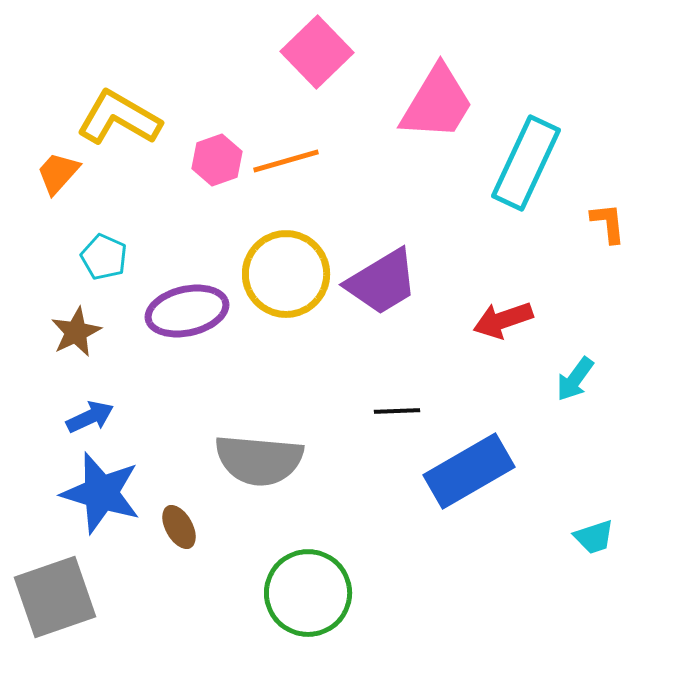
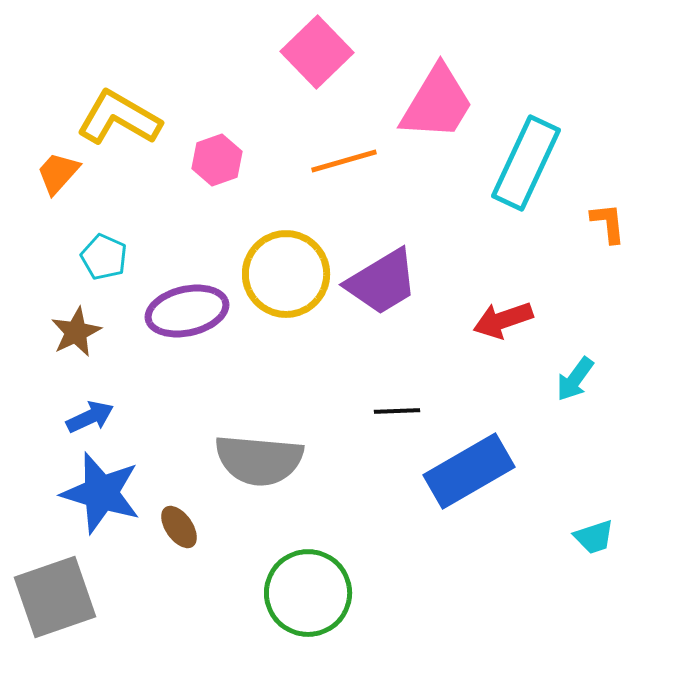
orange line: moved 58 px right
brown ellipse: rotated 6 degrees counterclockwise
